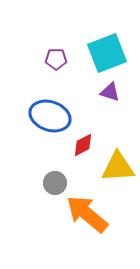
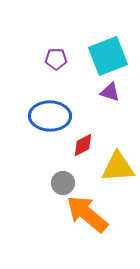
cyan square: moved 1 px right, 3 px down
blue ellipse: rotated 18 degrees counterclockwise
gray circle: moved 8 px right
